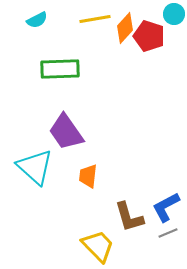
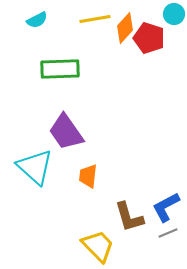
red pentagon: moved 2 px down
